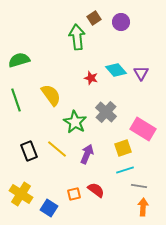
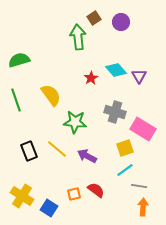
green arrow: moved 1 px right
purple triangle: moved 2 px left, 3 px down
red star: rotated 24 degrees clockwise
gray cross: moved 9 px right; rotated 25 degrees counterclockwise
green star: rotated 25 degrees counterclockwise
yellow square: moved 2 px right
purple arrow: moved 2 px down; rotated 84 degrees counterclockwise
cyan line: rotated 18 degrees counterclockwise
yellow cross: moved 1 px right, 2 px down
